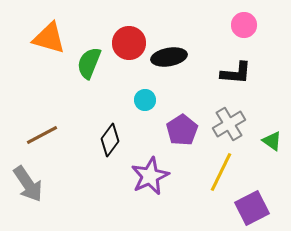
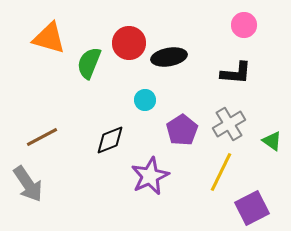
brown line: moved 2 px down
black diamond: rotated 32 degrees clockwise
